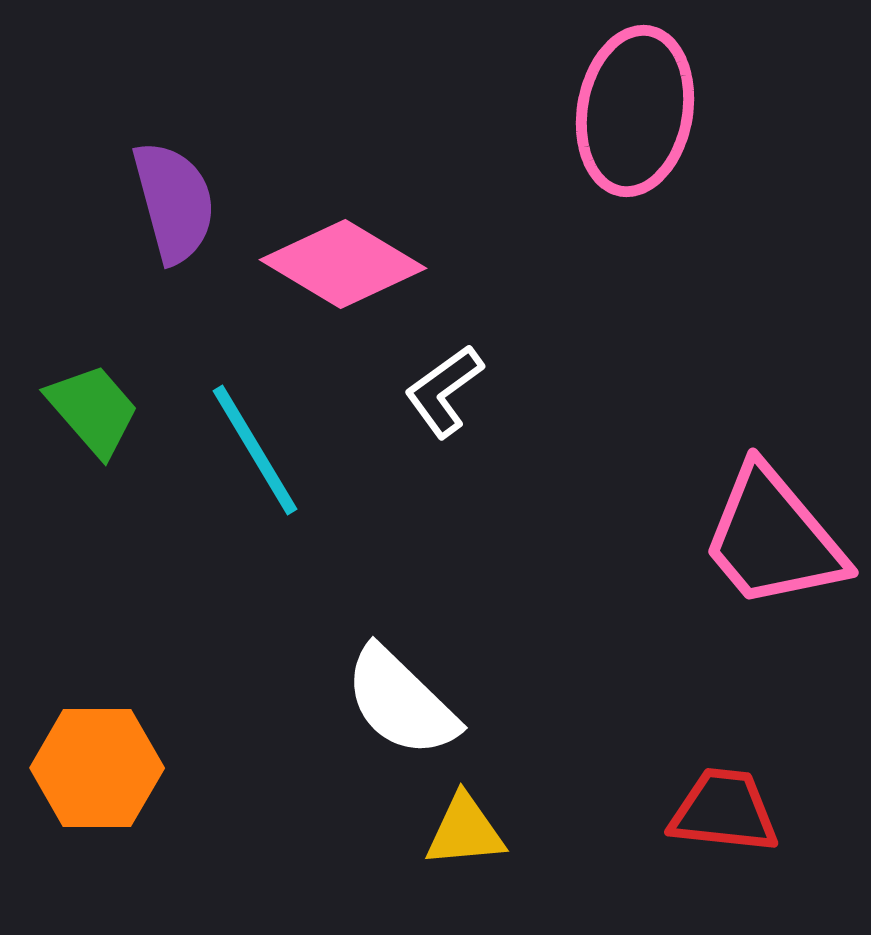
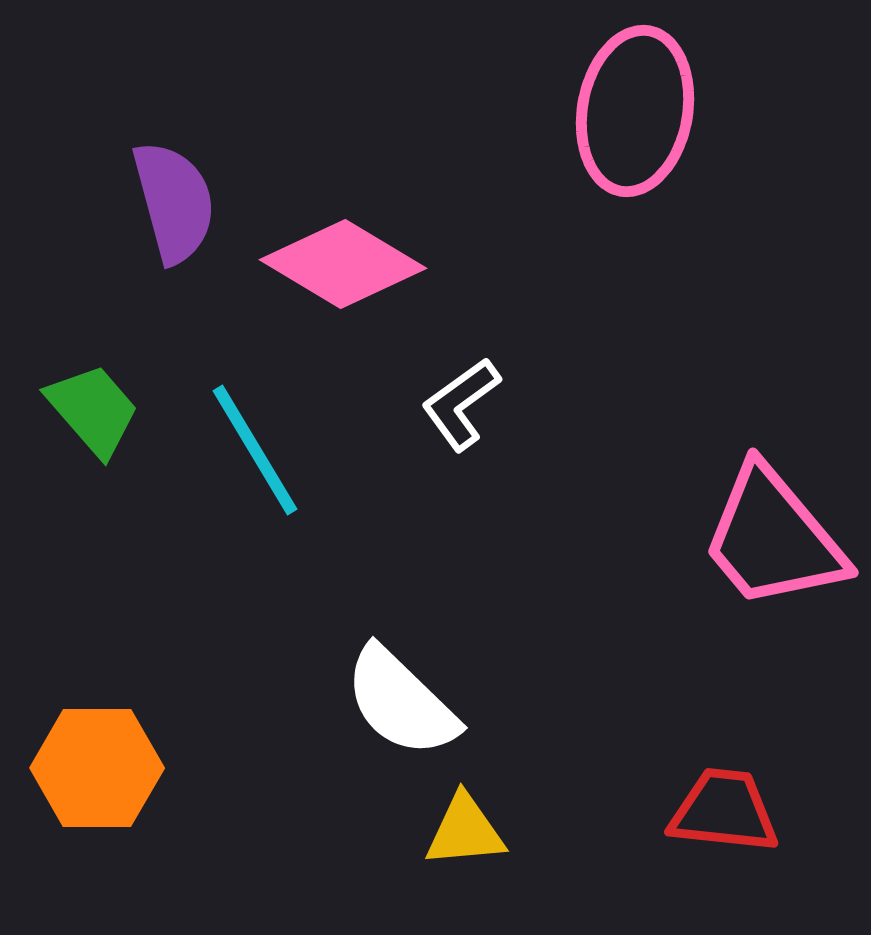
white L-shape: moved 17 px right, 13 px down
